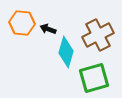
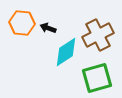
black arrow: moved 1 px up
cyan diamond: rotated 40 degrees clockwise
green square: moved 3 px right
